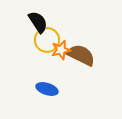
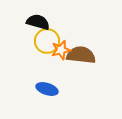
black semicircle: rotated 40 degrees counterclockwise
yellow circle: moved 1 px down
brown semicircle: rotated 20 degrees counterclockwise
